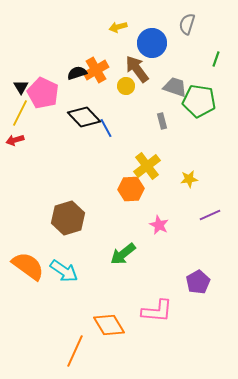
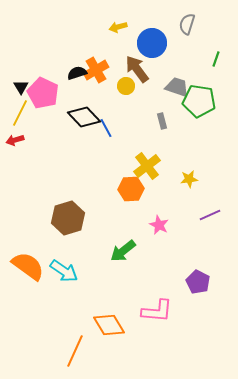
gray trapezoid: moved 2 px right
green arrow: moved 3 px up
purple pentagon: rotated 15 degrees counterclockwise
